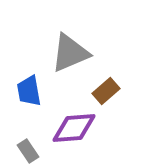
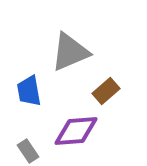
gray triangle: moved 1 px up
purple diamond: moved 2 px right, 3 px down
